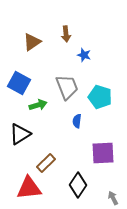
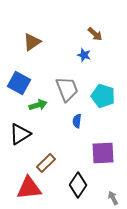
brown arrow: moved 29 px right; rotated 42 degrees counterclockwise
gray trapezoid: moved 2 px down
cyan pentagon: moved 3 px right, 1 px up
